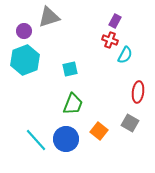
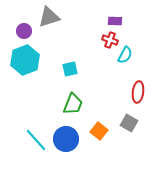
purple rectangle: rotated 64 degrees clockwise
gray square: moved 1 px left
